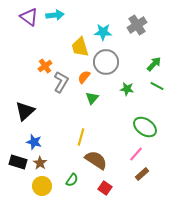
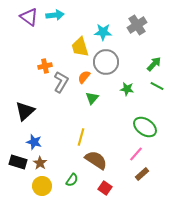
orange cross: rotated 24 degrees clockwise
